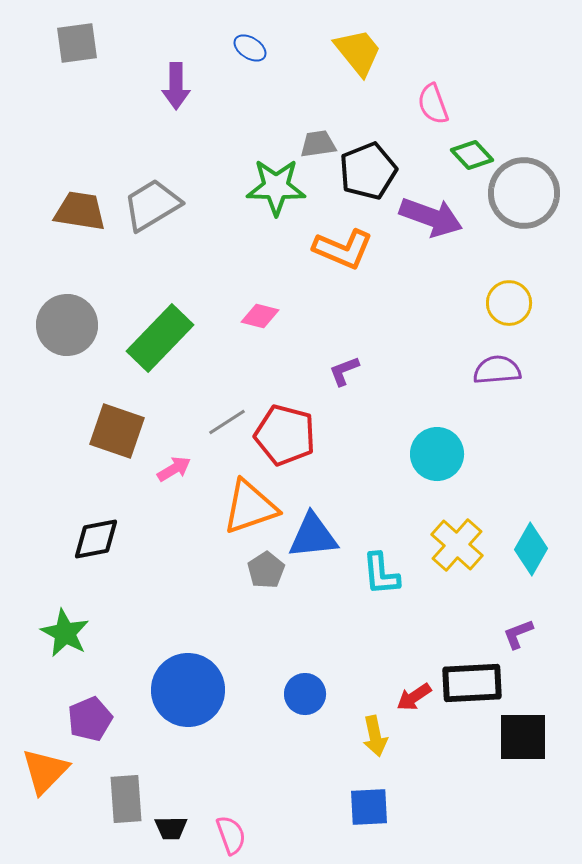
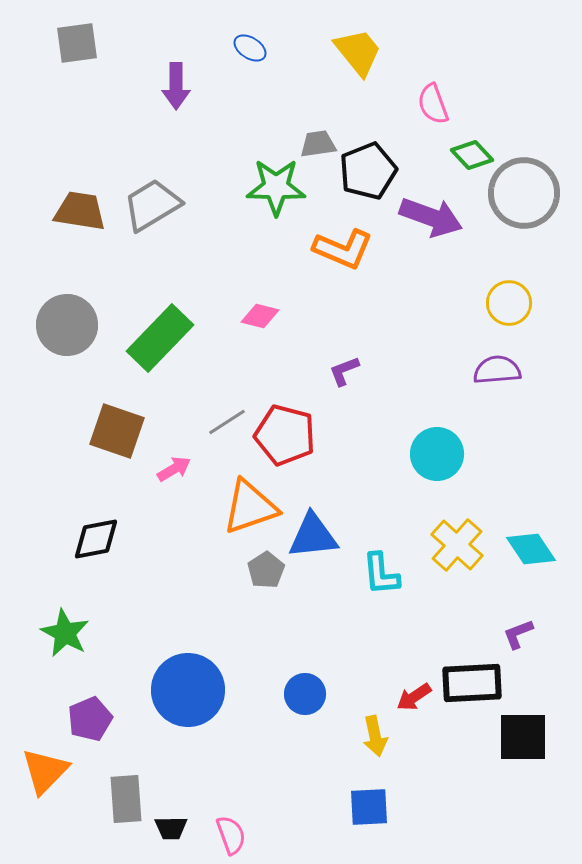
cyan diamond at (531, 549): rotated 63 degrees counterclockwise
